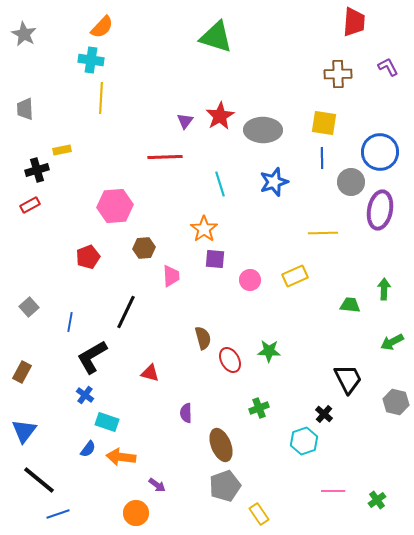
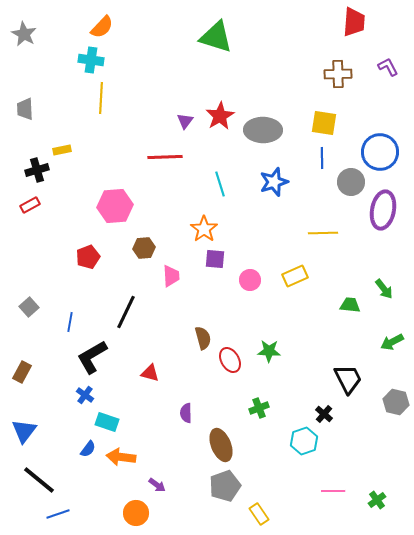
purple ellipse at (380, 210): moved 3 px right
green arrow at (384, 289): rotated 140 degrees clockwise
